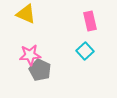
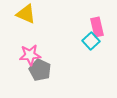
pink rectangle: moved 7 px right, 6 px down
cyan square: moved 6 px right, 10 px up
